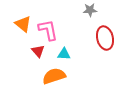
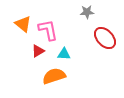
gray star: moved 3 px left, 2 px down
red ellipse: rotated 30 degrees counterclockwise
red triangle: rotated 40 degrees clockwise
